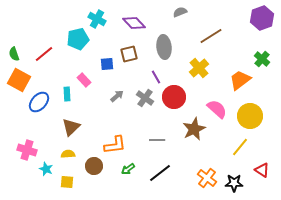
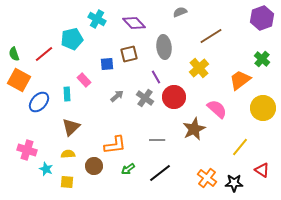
cyan pentagon: moved 6 px left
yellow circle: moved 13 px right, 8 px up
